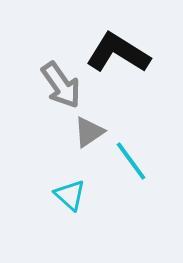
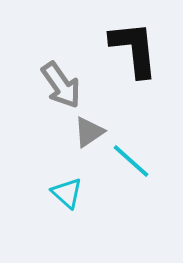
black L-shape: moved 16 px right, 4 px up; rotated 52 degrees clockwise
cyan line: rotated 12 degrees counterclockwise
cyan triangle: moved 3 px left, 2 px up
